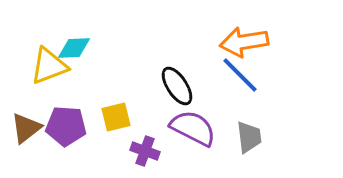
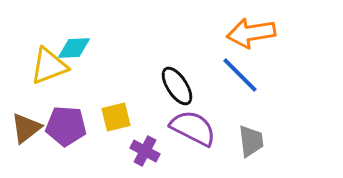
orange arrow: moved 7 px right, 9 px up
gray trapezoid: moved 2 px right, 4 px down
purple cross: rotated 8 degrees clockwise
